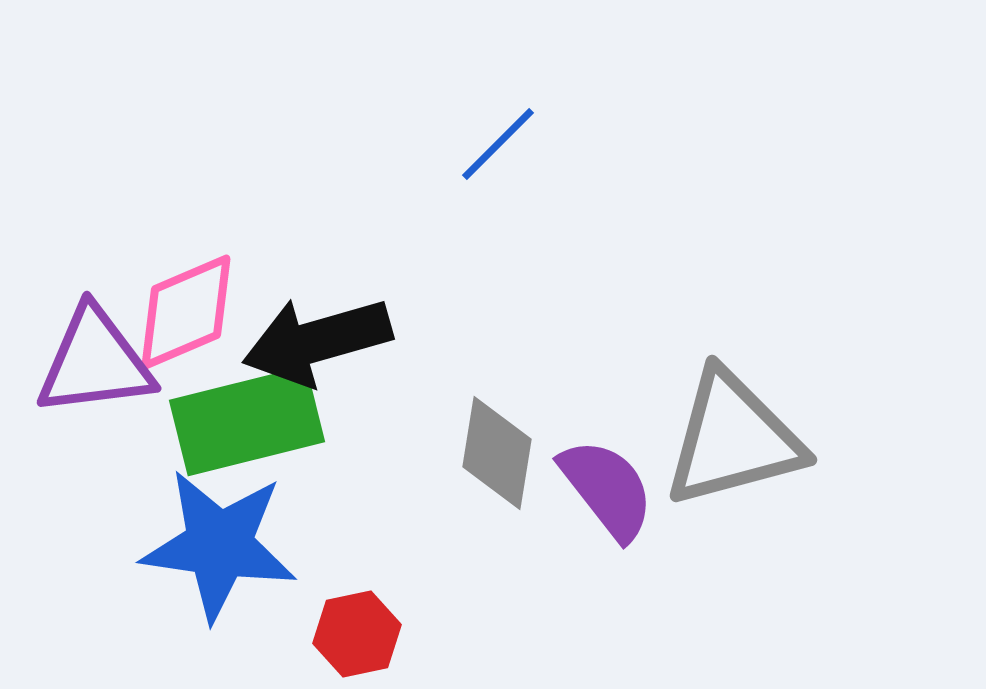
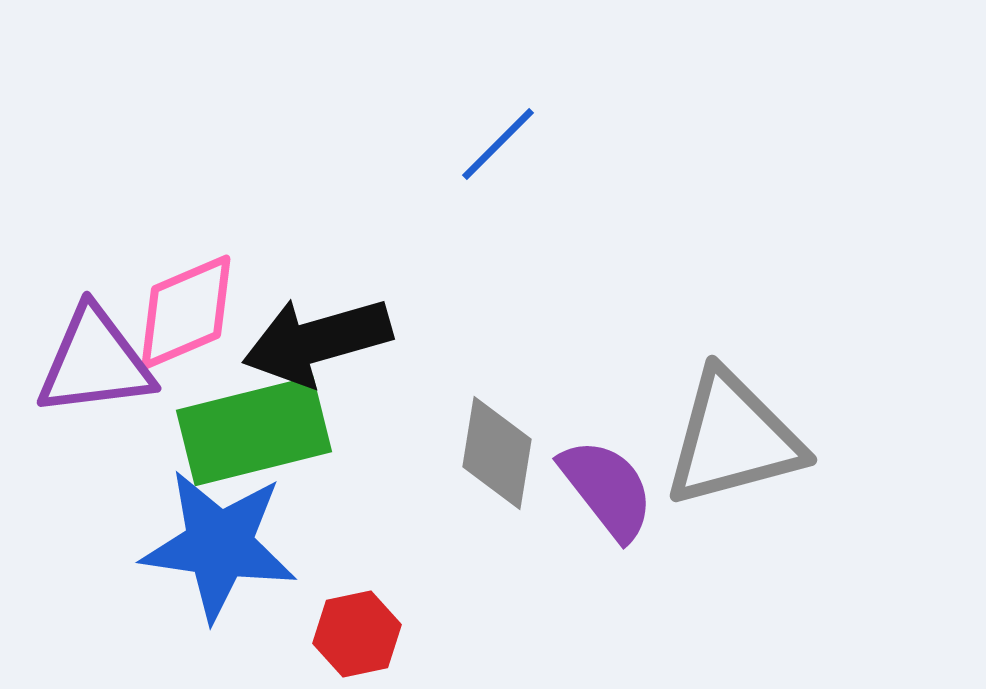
green rectangle: moved 7 px right, 10 px down
